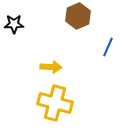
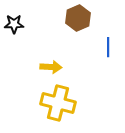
brown hexagon: moved 2 px down
blue line: rotated 24 degrees counterclockwise
yellow cross: moved 3 px right
